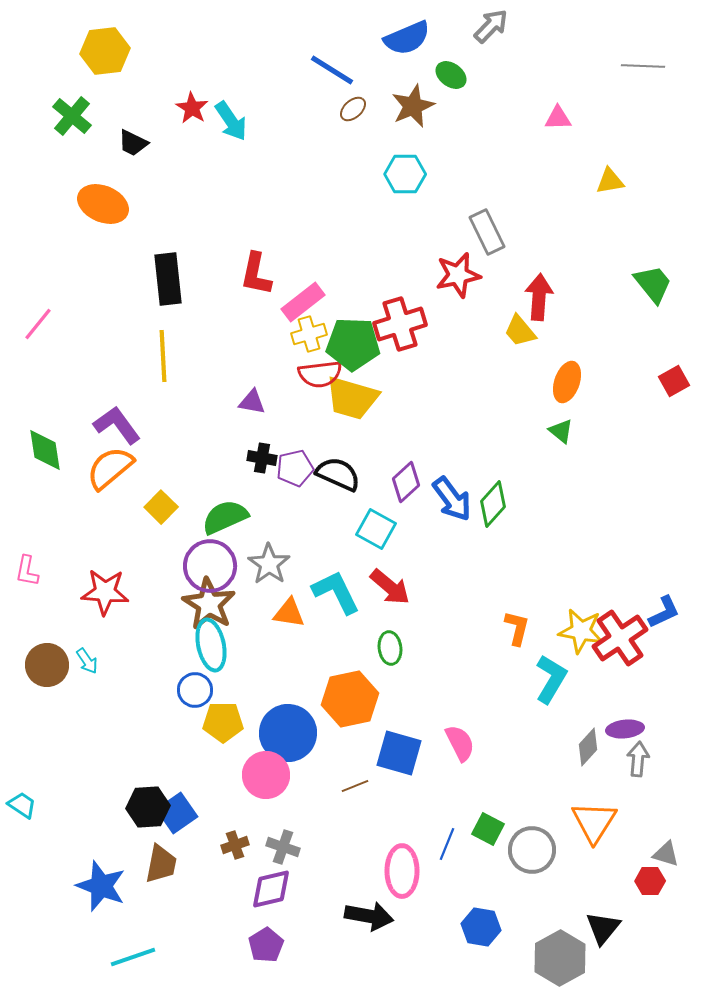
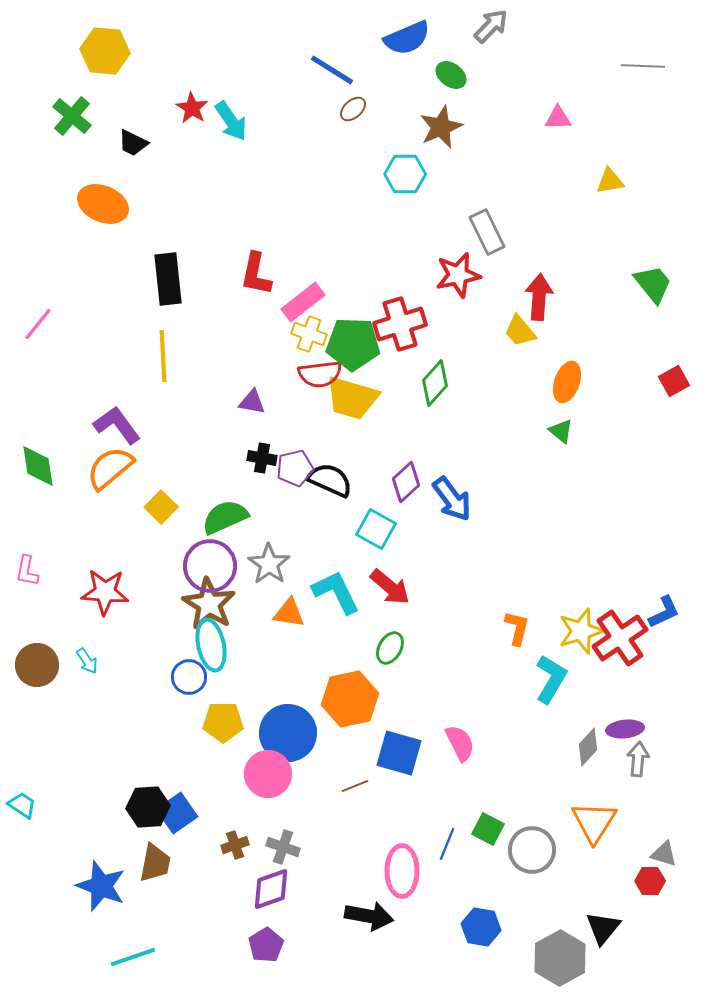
yellow hexagon at (105, 51): rotated 12 degrees clockwise
brown star at (413, 106): moved 28 px right, 21 px down
yellow cross at (309, 334): rotated 36 degrees clockwise
green diamond at (45, 450): moved 7 px left, 16 px down
black semicircle at (338, 474): moved 8 px left, 6 px down
green diamond at (493, 504): moved 58 px left, 121 px up
yellow star at (581, 631): rotated 27 degrees counterclockwise
green ellipse at (390, 648): rotated 36 degrees clockwise
brown circle at (47, 665): moved 10 px left
blue circle at (195, 690): moved 6 px left, 13 px up
pink circle at (266, 775): moved 2 px right, 1 px up
gray triangle at (666, 854): moved 2 px left
brown trapezoid at (161, 864): moved 6 px left, 1 px up
purple diamond at (271, 889): rotated 6 degrees counterclockwise
